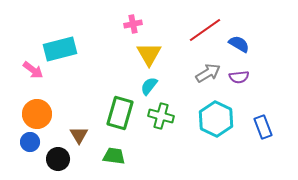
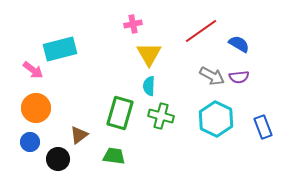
red line: moved 4 px left, 1 px down
gray arrow: moved 4 px right, 3 px down; rotated 60 degrees clockwise
cyan semicircle: rotated 36 degrees counterclockwise
orange circle: moved 1 px left, 6 px up
brown triangle: rotated 24 degrees clockwise
